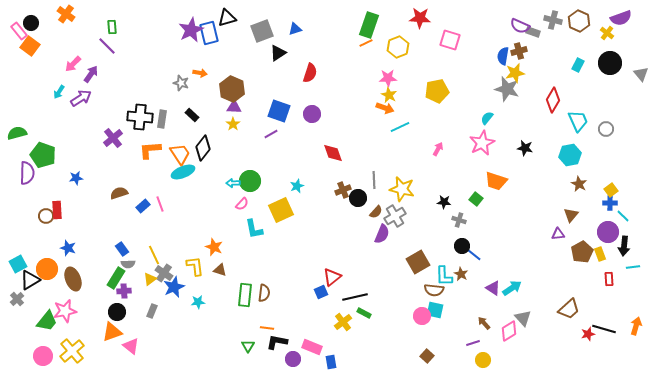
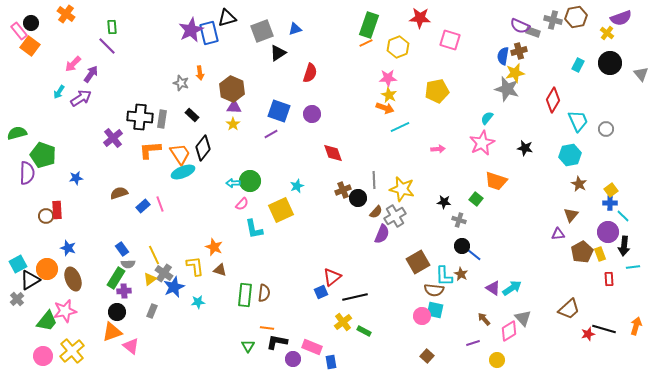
brown hexagon at (579, 21): moved 3 px left, 4 px up; rotated 25 degrees clockwise
orange arrow at (200, 73): rotated 72 degrees clockwise
pink arrow at (438, 149): rotated 56 degrees clockwise
green rectangle at (364, 313): moved 18 px down
brown arrow at (484, 323): moved 4 px up
yellow circle at (483, 360): moved 14 px right
